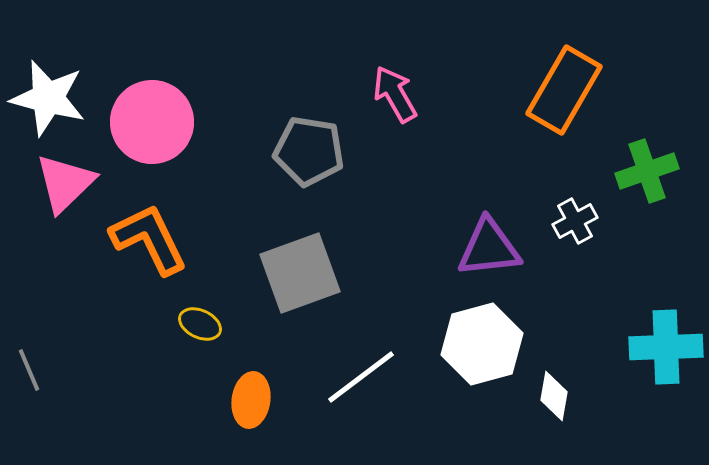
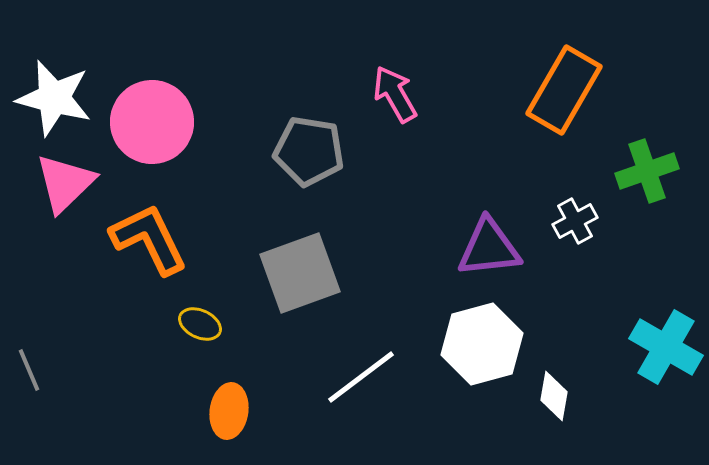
white star: moved 6 px right
cyan cross: rotated 32 degrees clockwise
orange ellipse: moved 22 px left, 11 px down
